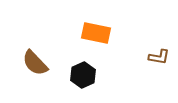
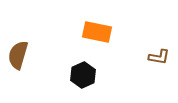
orange rectangle: moved 1 px right, 1 px up
brown semicircle: moved 17 px left, 8 px up; rotated 60 degrees clockwise
